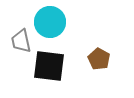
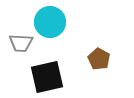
gray trapezoid: moved 2 px down; rotated 75 degrees counterclockwise
black square: moved 2 px left, 11 px down; rotated 20 degrees counterclockwise
